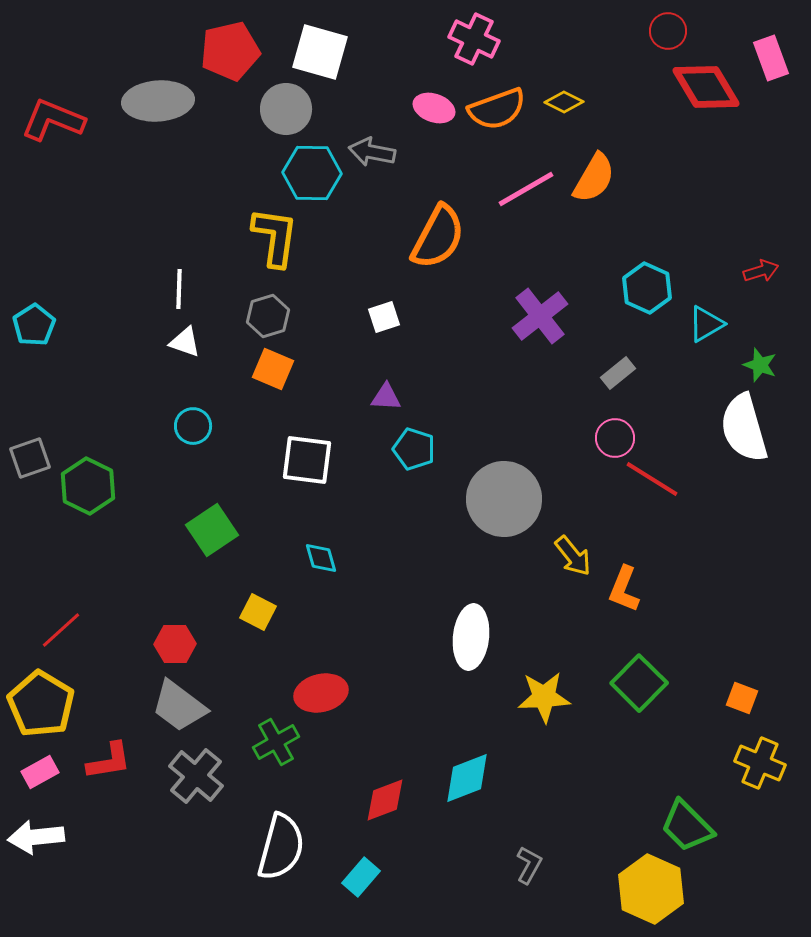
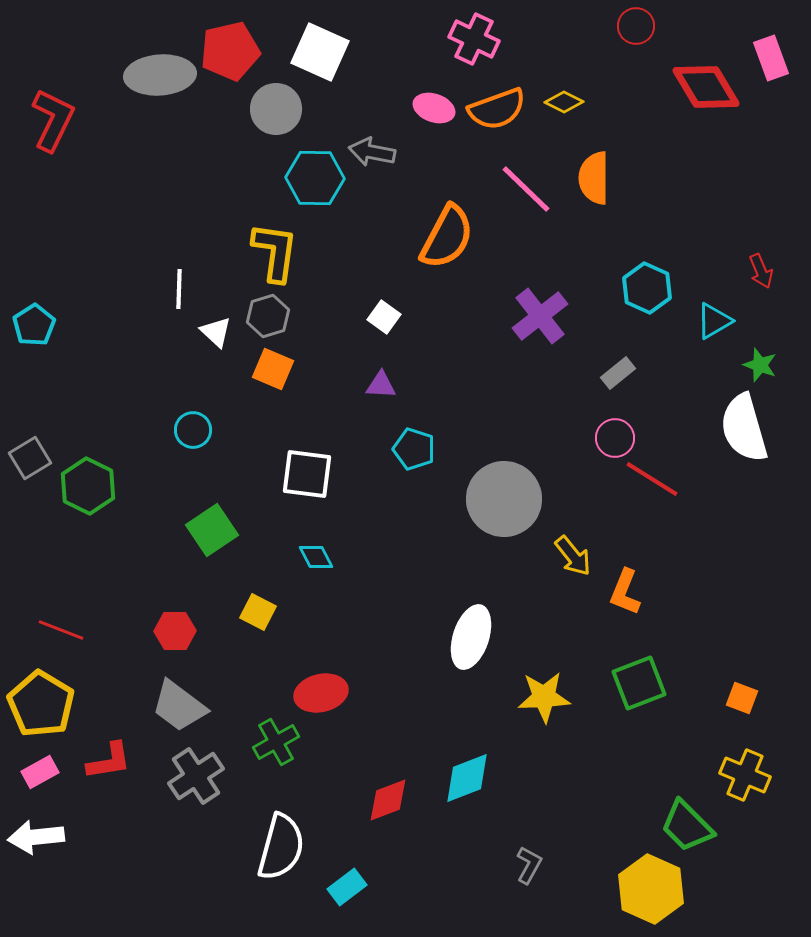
red circle at (668, 31): moved 32 px left, 5 px up
white square at (320, 52): rotated 8 degrees clockwise
gray ellipse at (158, 101): moved 2 px right, 26 px up
gray circle at (286, 109): moved 10 px left
red L-shape at (53, 120): rotated 94 degrees clockwise
cyan hexagon at (312, 173): moved 3 px right, 5 px down
orange semicircle at (594, 178): rotated 150 degrees clockwise
pink line at (526, 189): rotated 74 degrees clockwise
yellow L-shape at (275, 237): moved 15 px down
orange semicircle at (438, 237): moved 9 px right
red arrow at (761, 271): rotated 84 degrees clockwise
white square at (384, 317): rotated 36 degrees counterclockwise
cyan triangle at (706, 324): moved 8 px right, 3 px up
white triangle at (185, 342): moved 31 px right, 10 px up; rotated 24 degrees clockwise
purple triangle at (386, 397): moved 5 px left, 12 px up
cyan circle at (193, 426): moved 4 px down
gray square at (30, 458): rotated 12 degrees counterclockwise
white square at (307, 460): moved 14 px down
cyan diamond at (321, 558): moved 5 px left, 1 px up; rotated 12 degrees counterclockwise
orange L-shape at (624, 589): moved 1 px right, 3 px down
red line at (61, 630): rotated 63 degrees clockwise
white ellipse at (471, 637): rotated 12 degrees clockwise
red hexagon at (175, 644): moved 13 px up
green square at (639, 683): rotated 24 degrees clockwise
yellow cross at (760, 763): moved 15 px left, 12 px down
gray cross at (196, 776): rotated 16 degrees clockwise
red diamond at (385, 800): moved 3 px right
cyan rectangle at (361, 877): moved 14 px left, 10 px down; rotated 12 degrees clockwise
